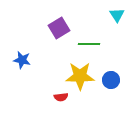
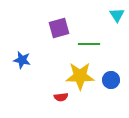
purple square: rotated 15 degrees clockwise
